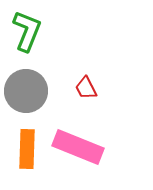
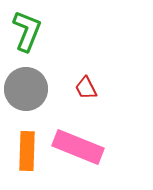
gray circle: moved 2 px up
orange rectangle: moved 2 px down
